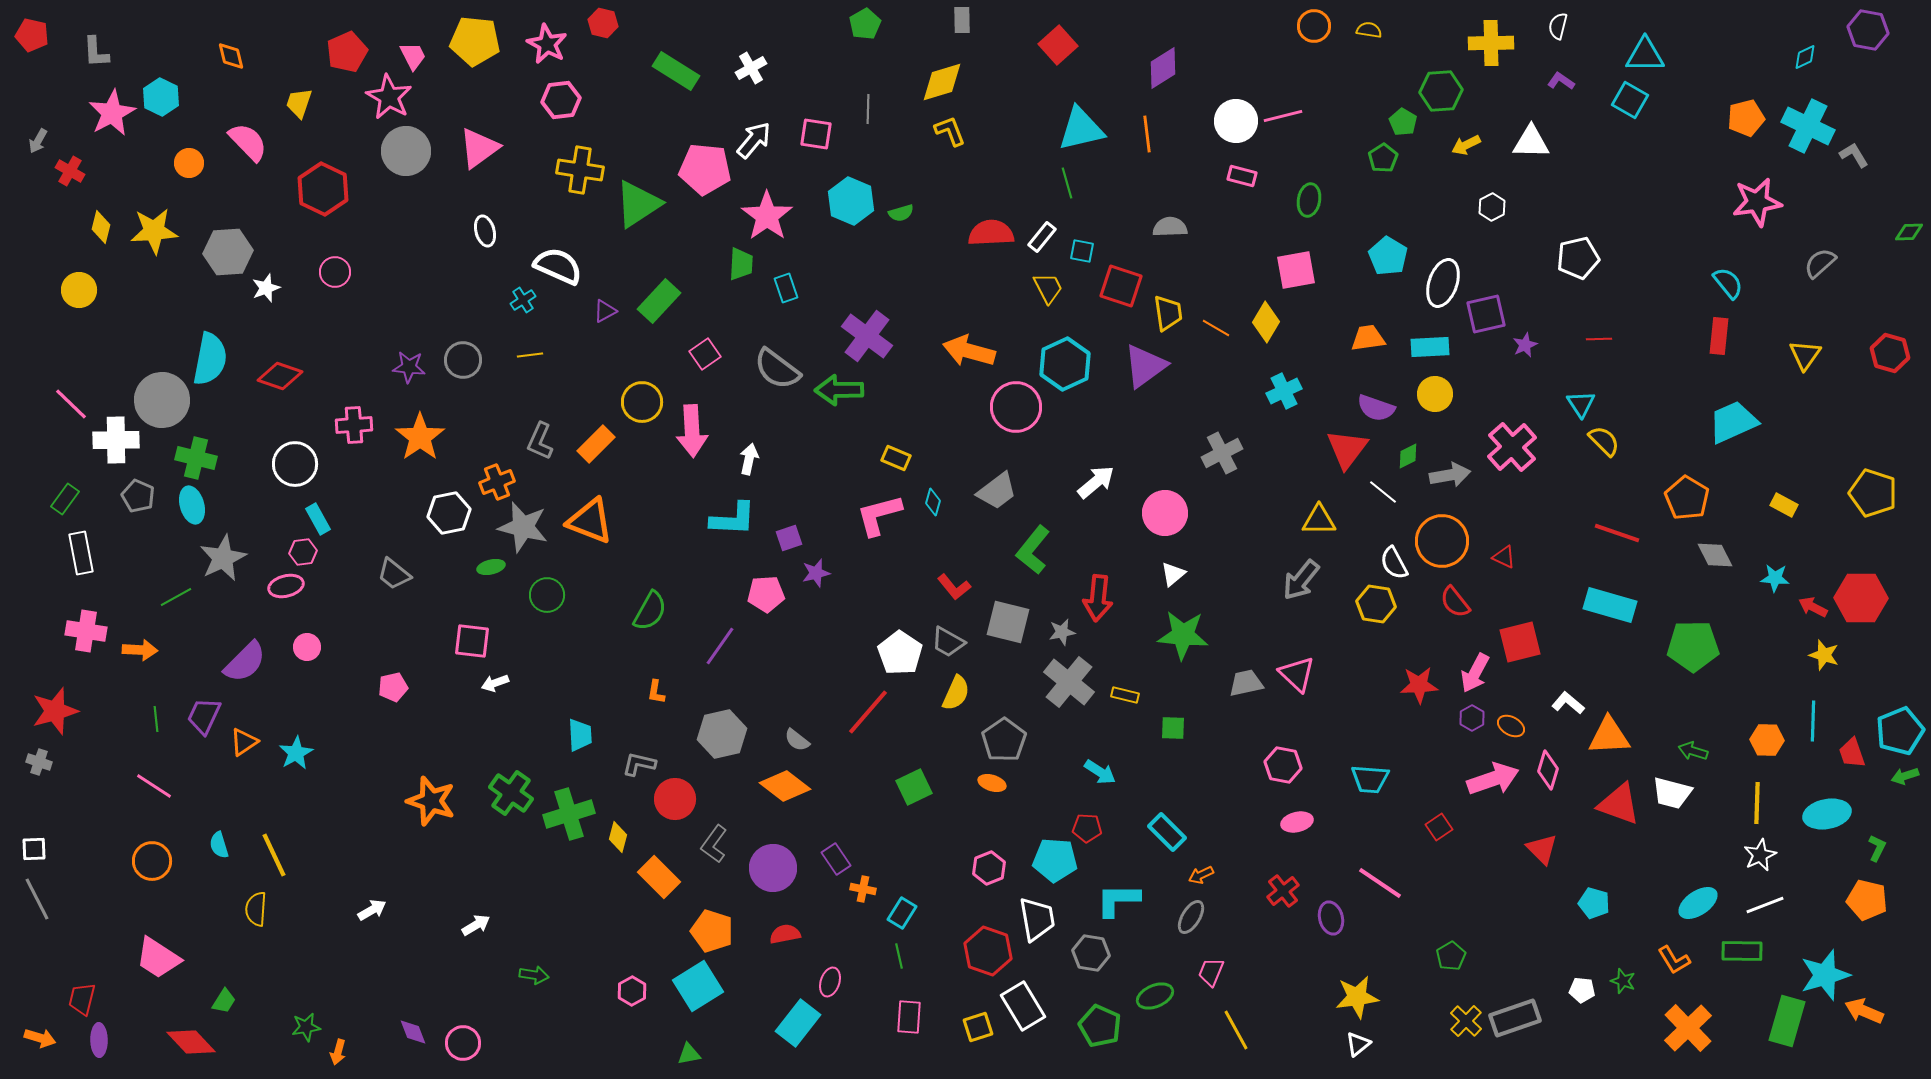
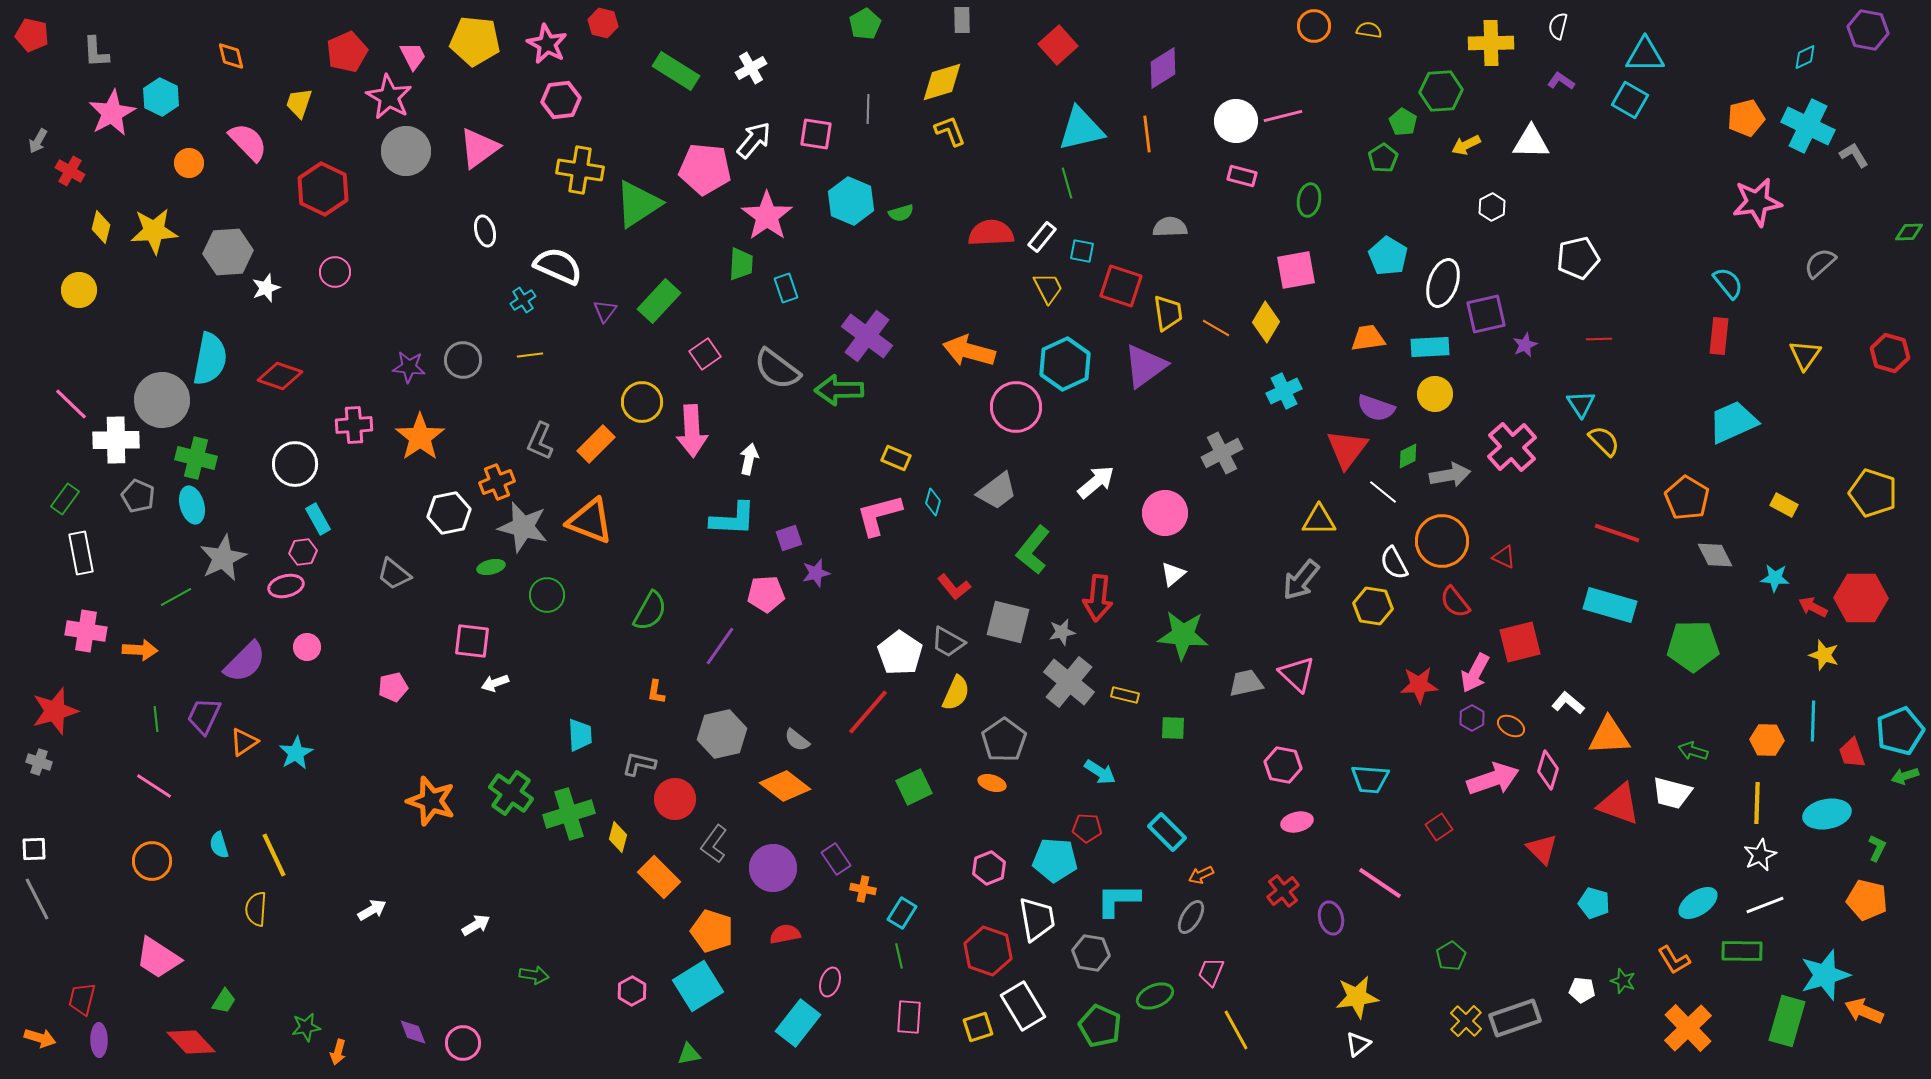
purple triangle at (605, 311): rotated 25 degrees counterclockwise
yellow hexagon at (1376, 604): moved 3 px left, 2 px down
